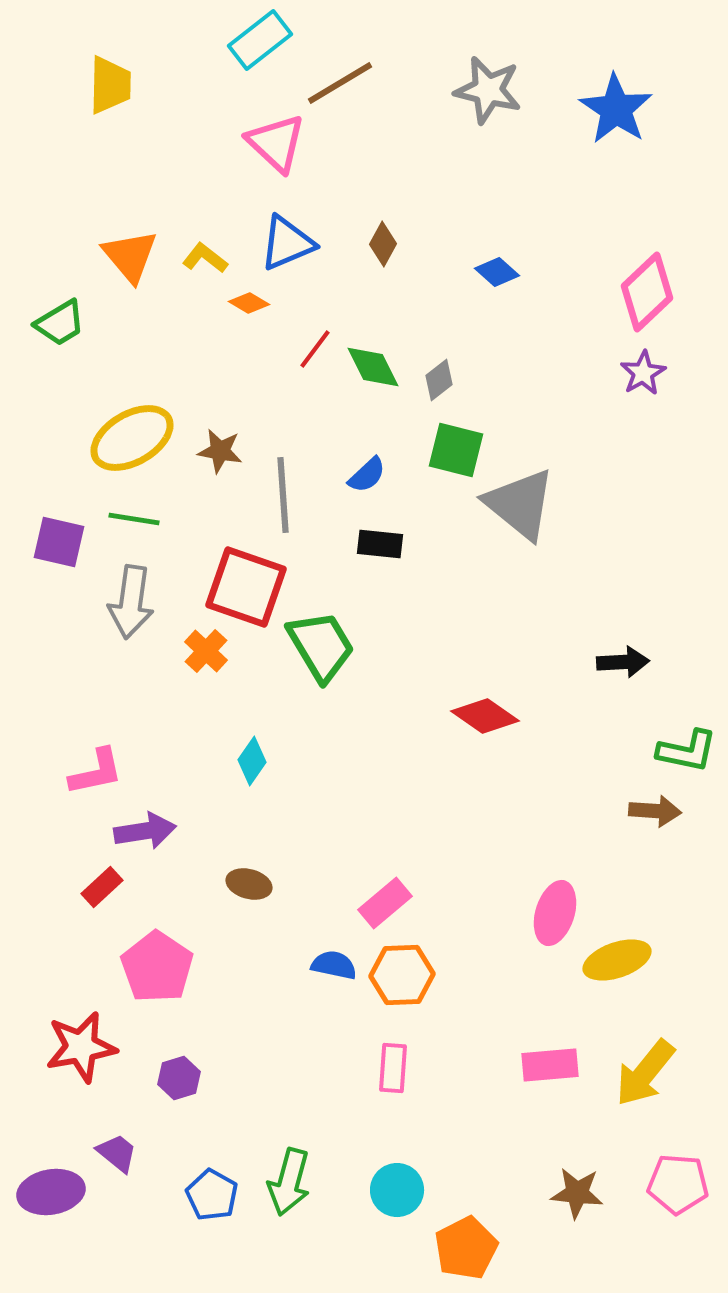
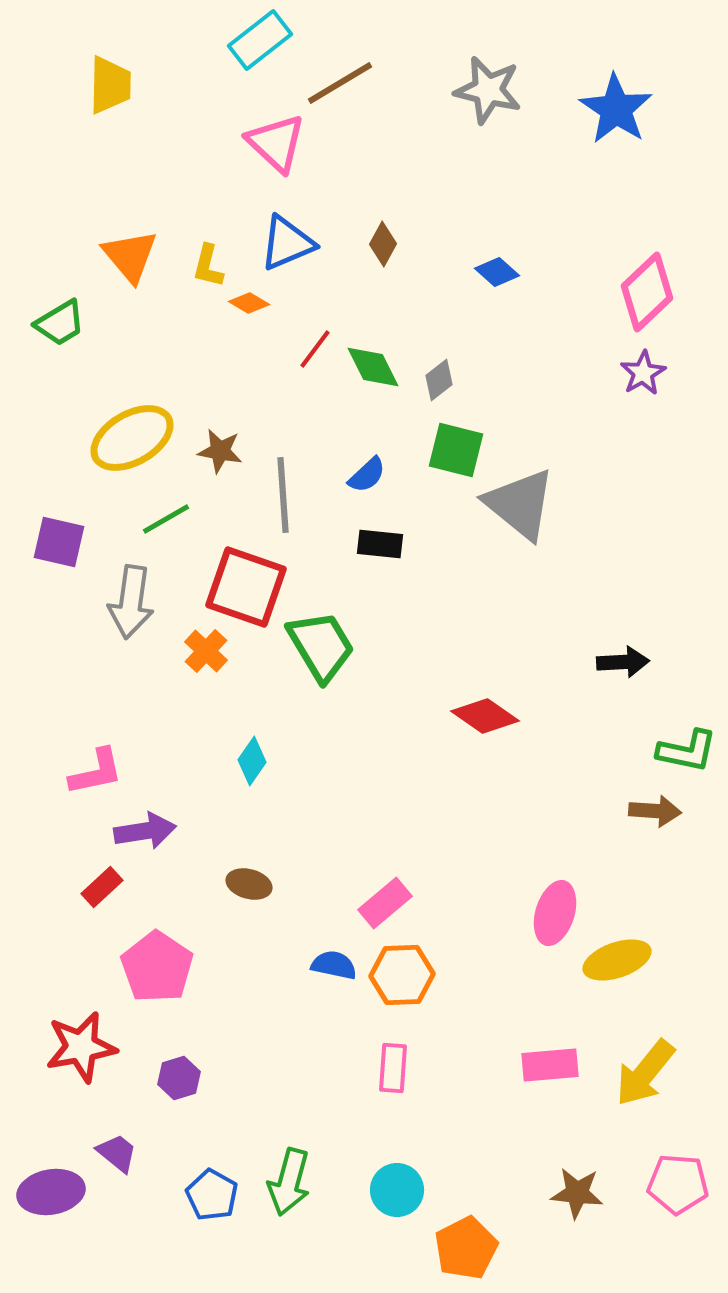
yellow L-shape at (205, 258): moved 3 px right, 8 px down; rotated 114 degrees counterclockwise
green line at (134, 519): moved 32 px right; rotated 39 degrees counterclockwise
